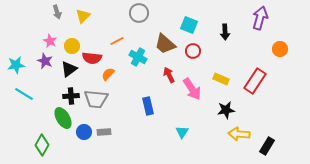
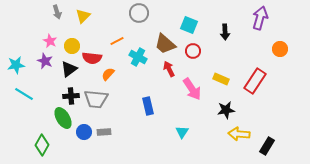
red arrow: moved 6 px up
